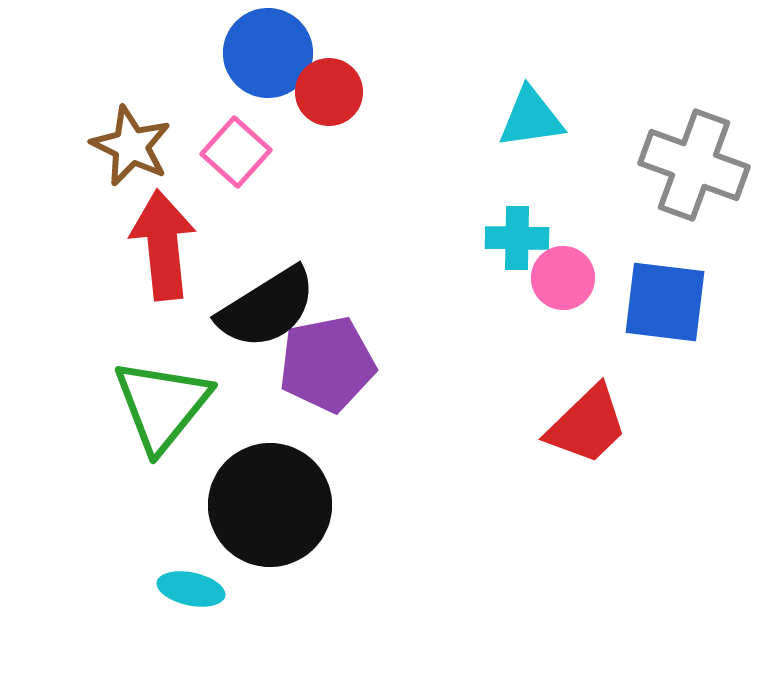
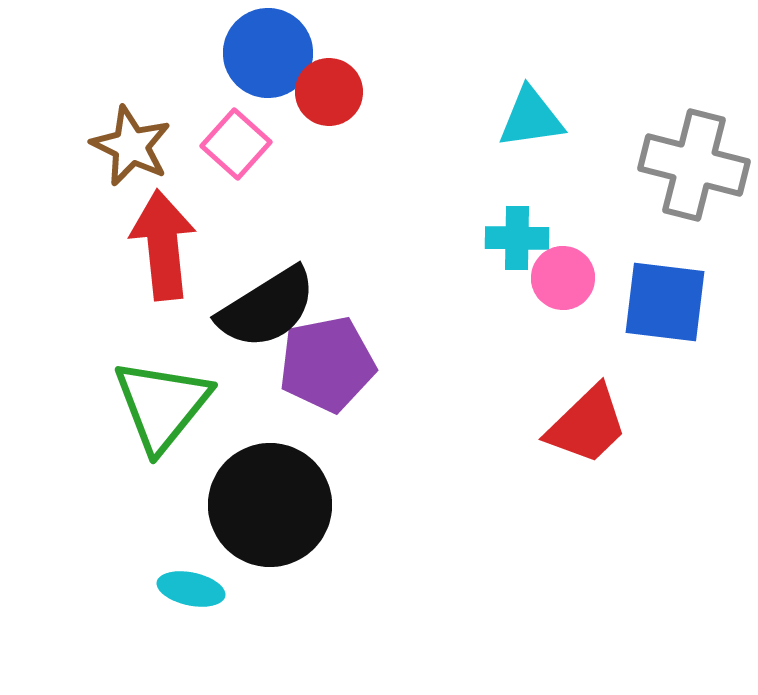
pink square: moved 8 px up
gray cross: rotated 6 degrees counterclockwise
